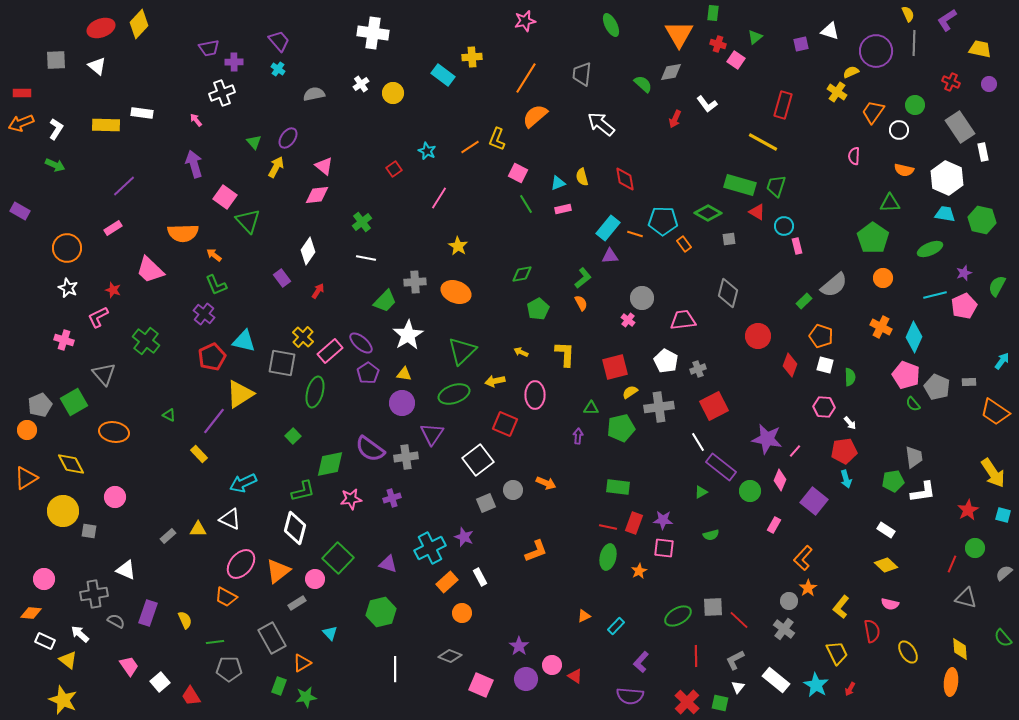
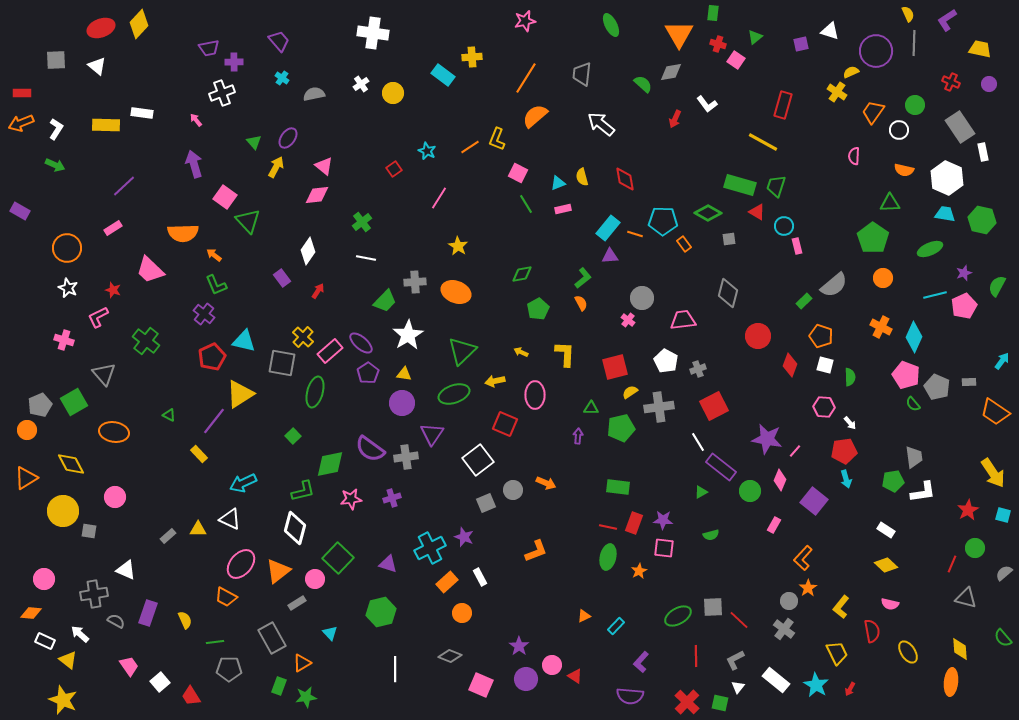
cyan cross at (278, 69): moved 4 px right, 9 px down
